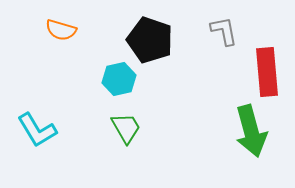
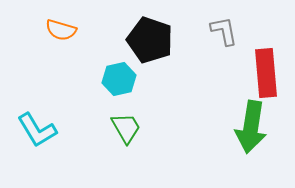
red rectangle: moved 1 px left, 1 px down
green arrow: moved 4 px up; rotated 24 degrees clockwise
